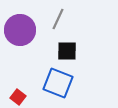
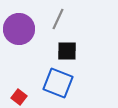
purple circle: moved 1 px left, 1 px up
red square: moved 1 px right
